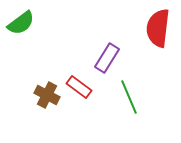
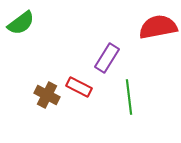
red semicircle: moved 1 px up; rotated 72 degrees clockwise
red rectangle: rotated 10 degrees counterclockwise
green line: rotated 16 degrees clockwise
